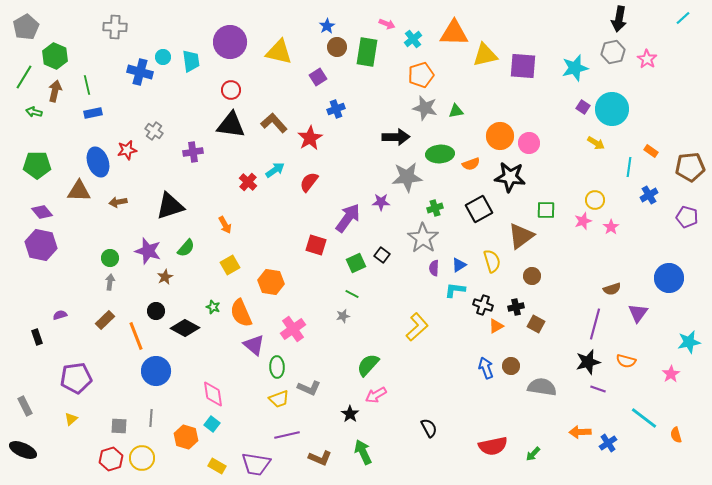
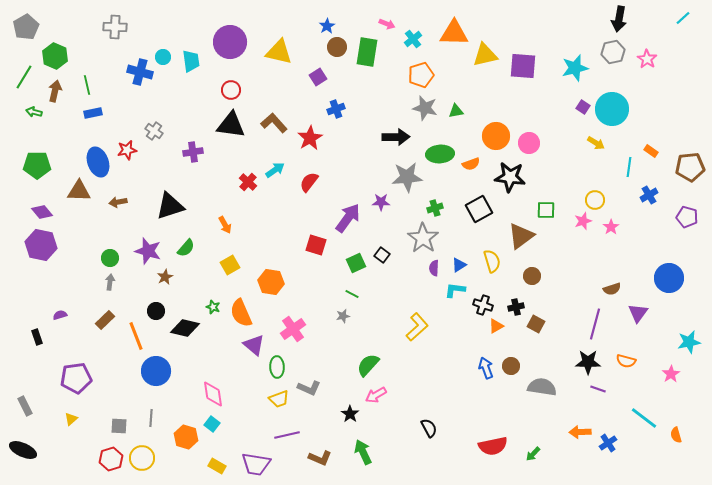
orange circle at (500, 136): moved 4 px left
black diamond at (185, 328): rotated 16 degrees counterclockwise
black star at (588, 362): rotated 15 degrees clockwise
